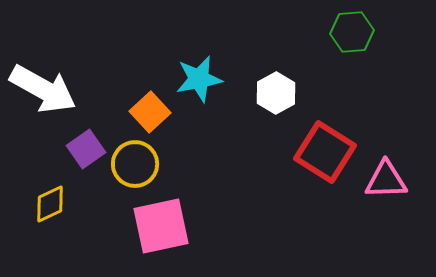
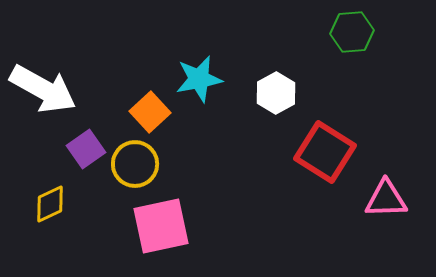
pink triangle: moved 19 px down
